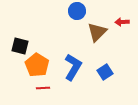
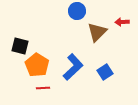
blue L-shape: rotated 16 degrees clockwise
